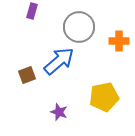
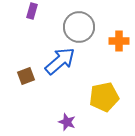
blue arrow: moved 1 px right
brown square: moved 1 px left, 1 px down
purple star: moved 8 px right, 10 px down
